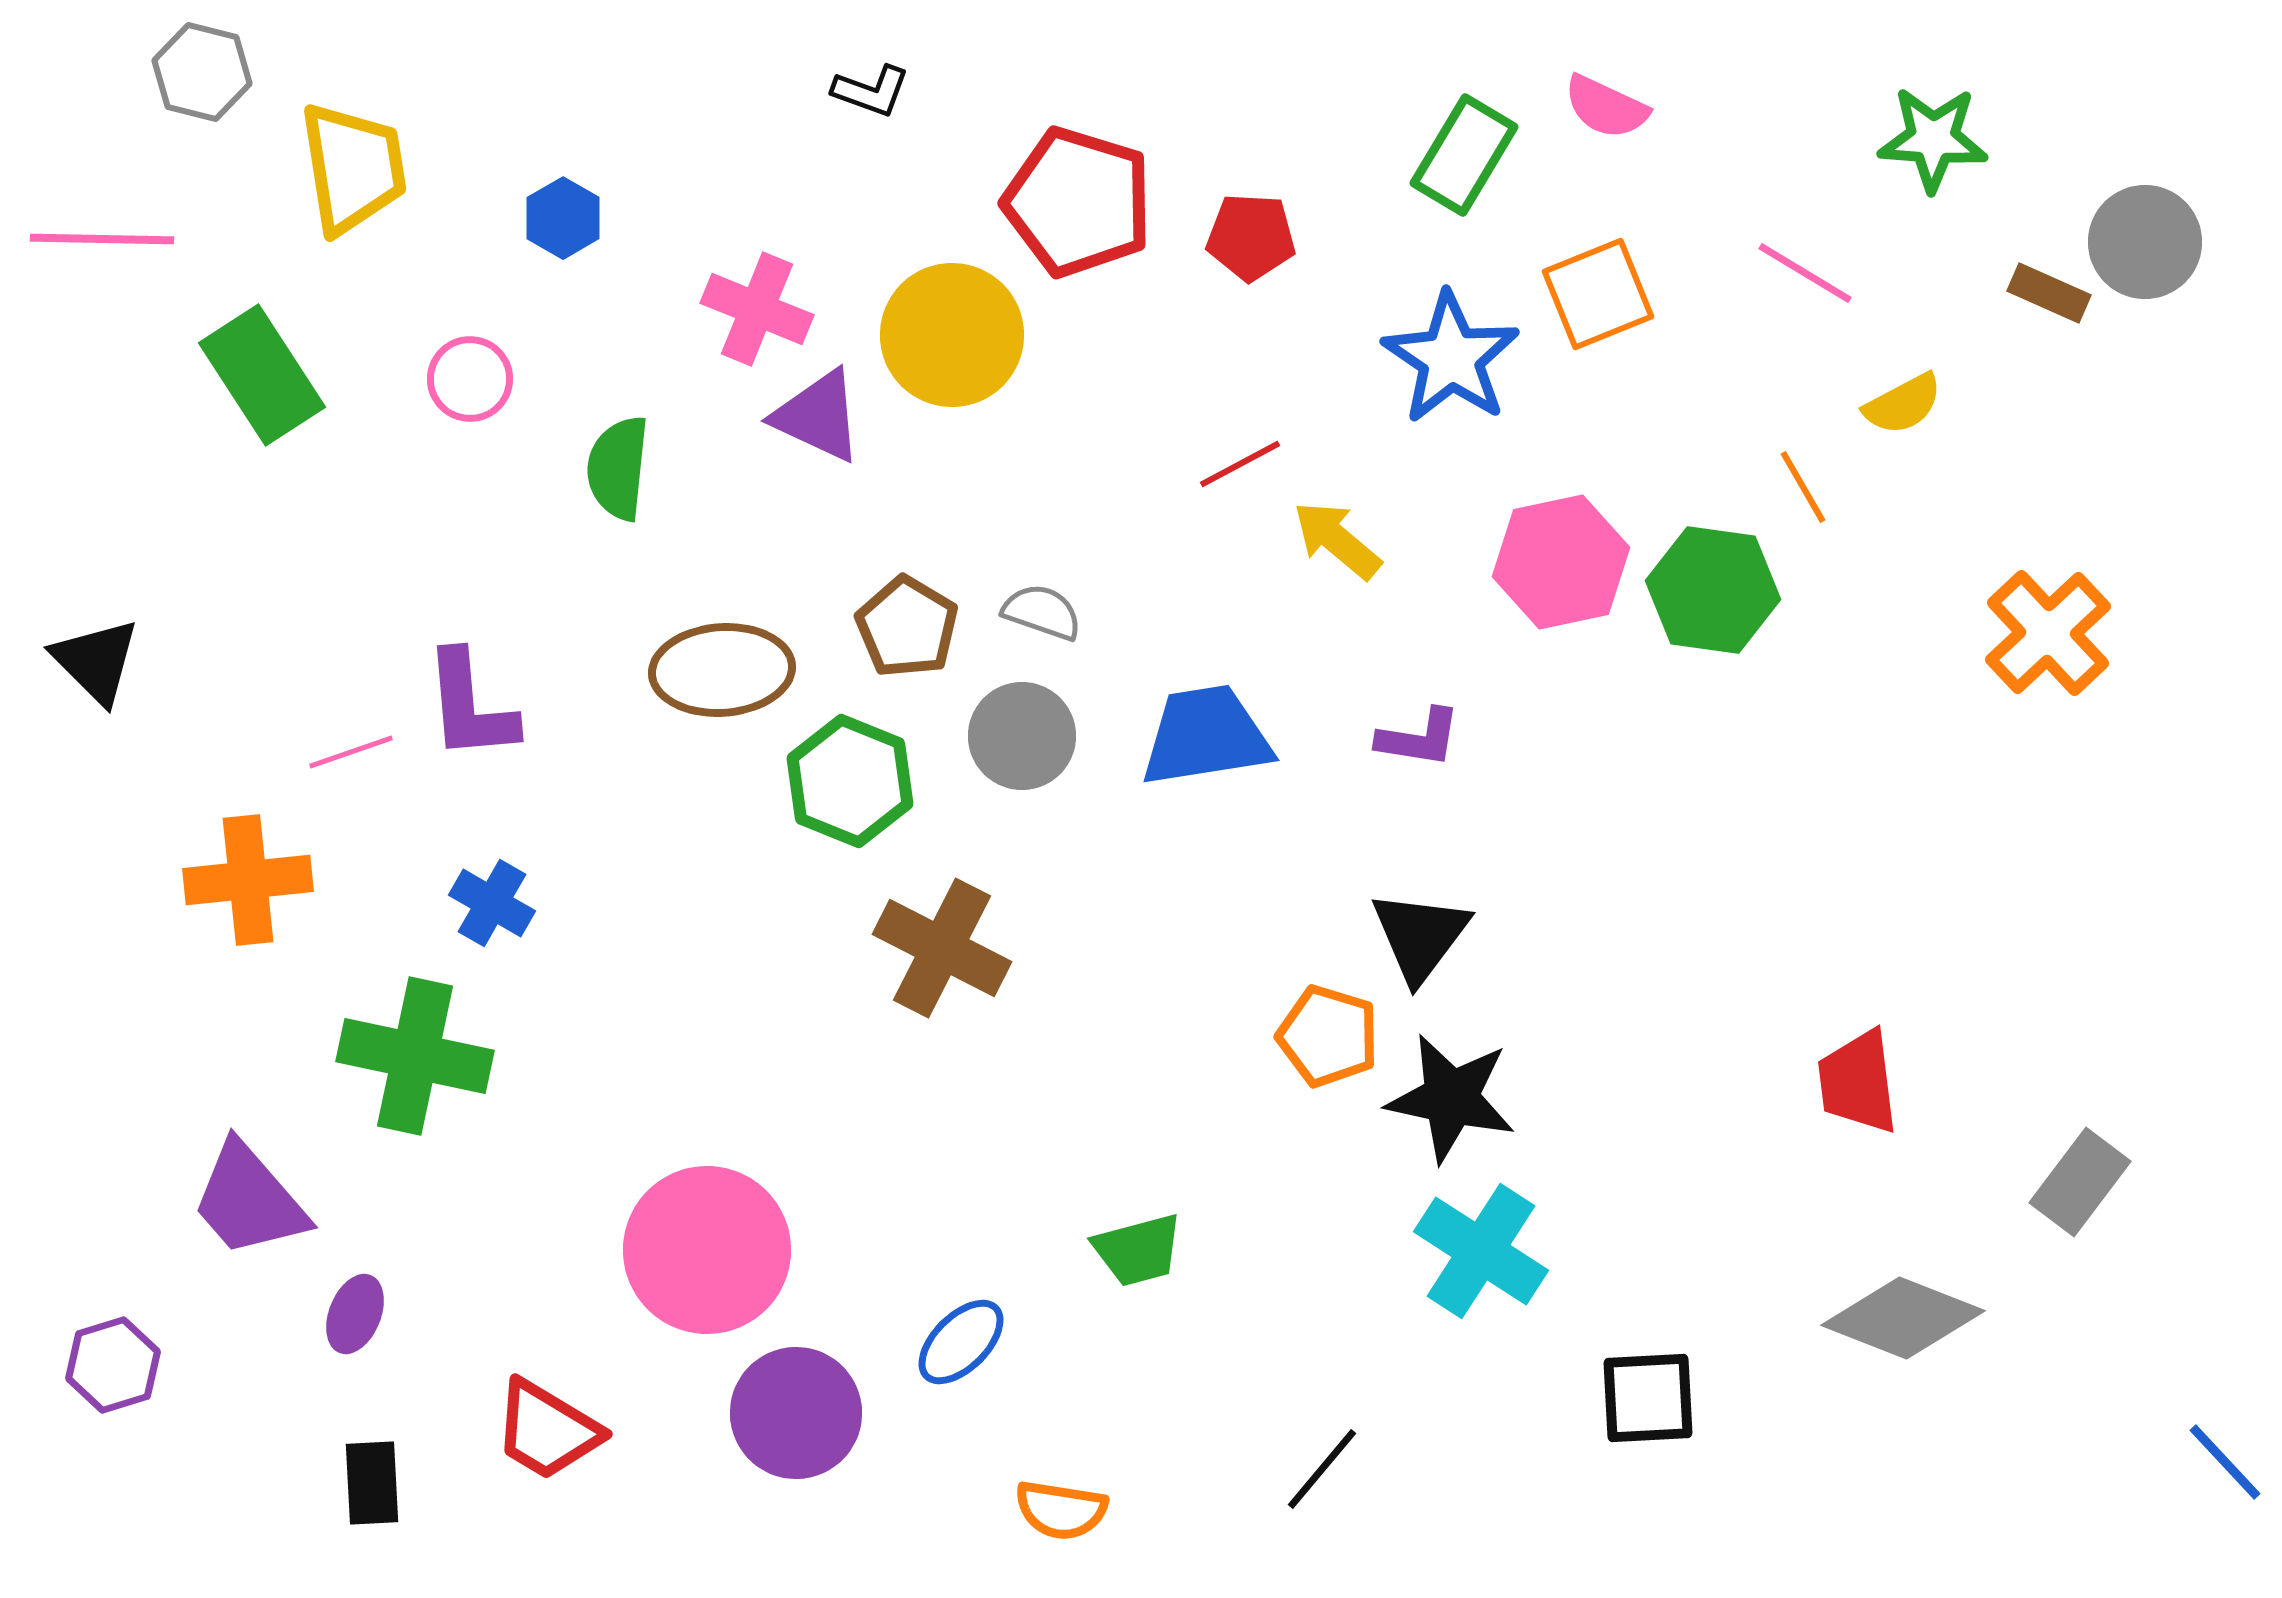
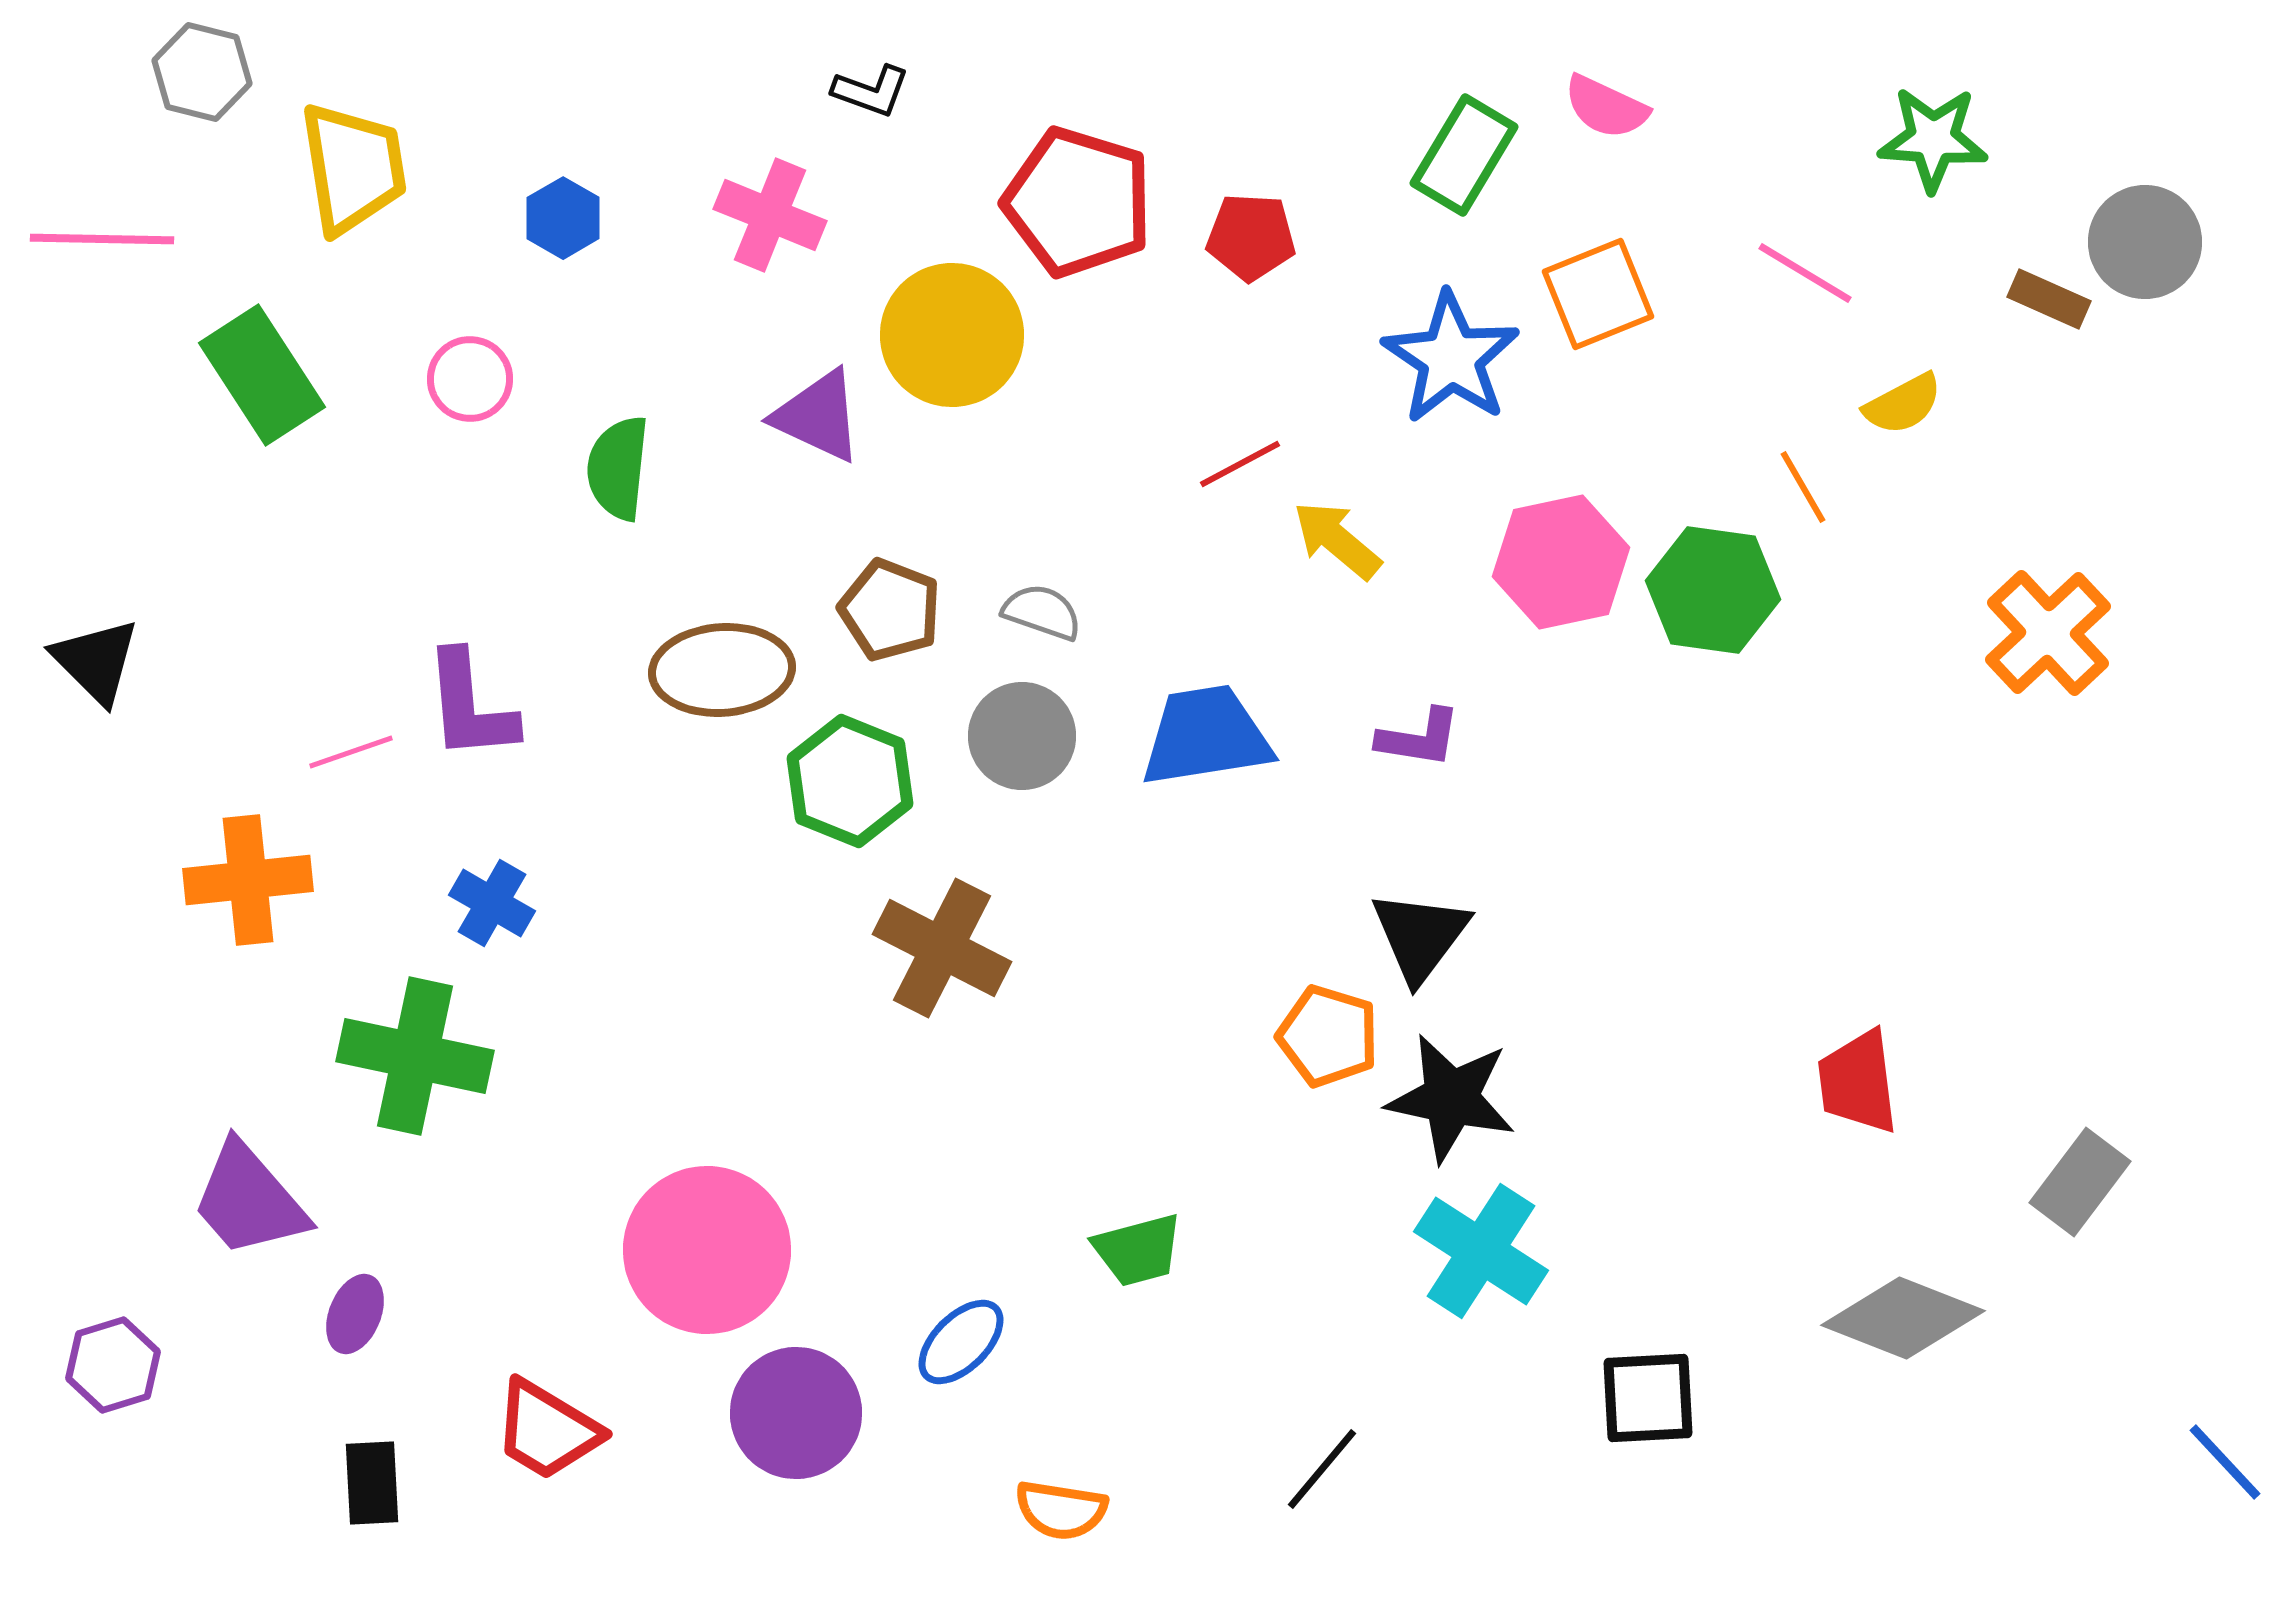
brown rectangle at (2049, 293): moved 6 px down
pink cross at (757, 309): moved 13 px right, 94 px up
brown pentagon at (907, 627): moved 17 px left, 17 px up; rotated 10 degrees counterclockwise
